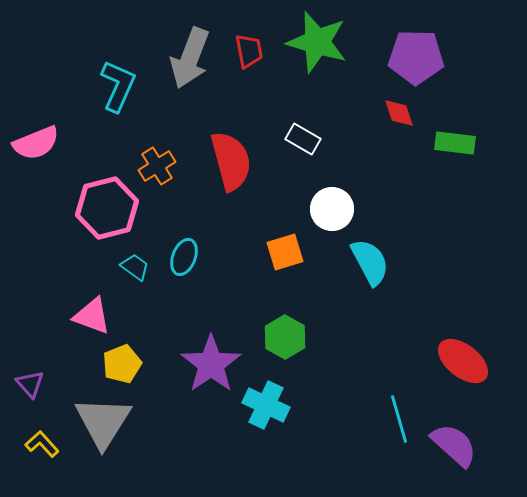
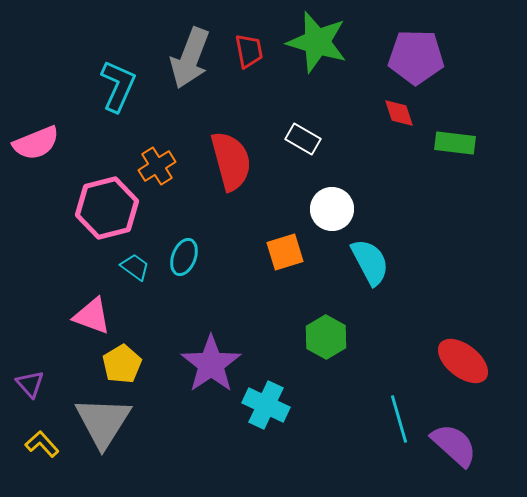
green hexagon: moved 41 px right
yellow pentagon: rotated 9 degrees counterclockwise
